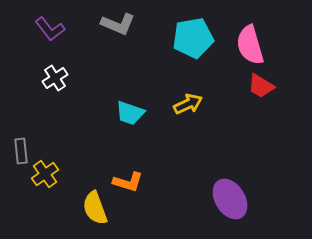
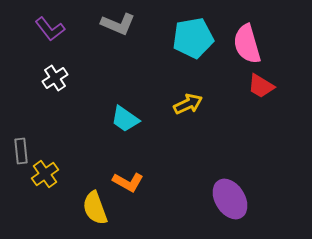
pink semicircle: moved 3 px left, 1 px up
cyan trapezoid: moved 5 px left, 6 px down; rotated 16 degrees clockwise
orange L-shape: rotated 12 degrees clockwise
